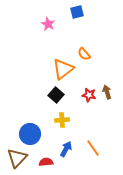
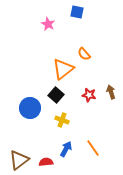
blue square: rotated 24 degrees clockwise
brown arrow: moved 4 px right
yellow cross: rotated 24 degrees clockwise
blue circle: moved 26 px up
brown triangle: moved 2 px right, 2 px down; rotated 10 degrees clockwise
